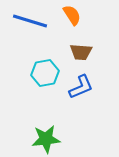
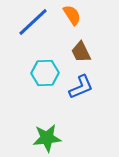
blue line: moved 3 px right, 1 px down; rotated 60 degrees counterclockwise
brown trapezoid: rotated 60 degrees clockwise
cyan hexagon: rotated 8 degrees clockwise
green star: moved 1 px right, 1 px up
